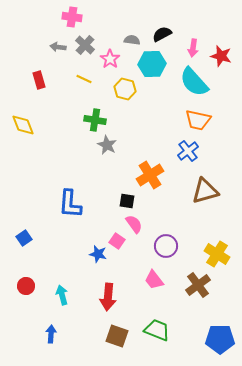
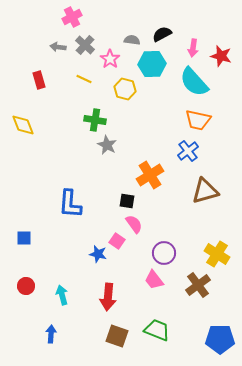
pink cross: rotated 36 degrees counterclockwise
blue square: rotated 35 degrees clockwise
purple circle: moved 2 px left, 7 px down
